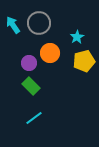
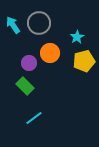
green rectangle: moved 6 px left
